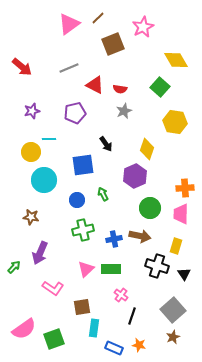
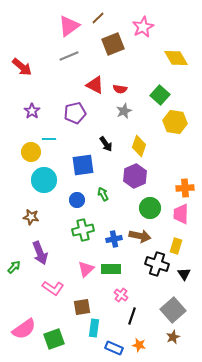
pink triangle at (69, 24): moved 2 px down
yellow diamond at (176, 60): moved 2 px up
gray line at (69, 68): moved 12 px up
green square at (160, 87): moved 8 px down
purple star at (32, 111): rotated 21 degrees counterclockwise
yellow diamond at (147, 149): moved 8 px left, 3 px up
purple arrow at (40, 253): rotated 45 degrees counterclockwise
black cross at (157, 266): moved 2 px up
